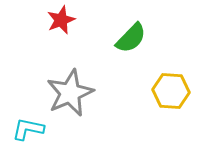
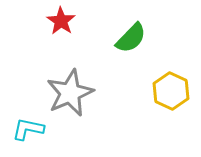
red star: moved 1 px down; rotated 16 degrees counterclockwise
yellow hexagon: rotated 21 degrees clockwise
